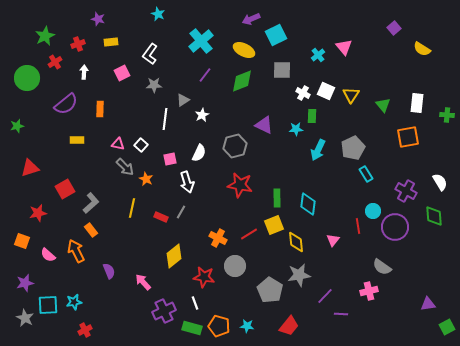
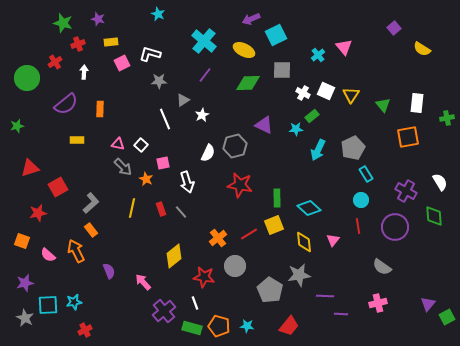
green star at (45, 36): moved 18 px right, 13 px up; rotated 30 degrees counterclockwise
cyan cross at (201, 41): moved 3 px right; rotated 10 degrees counterclockwise
white L-shape at (150, 54): rotated 70 degrees clockwise
pink square at (122, 73): moved 10 px up
green diamond at (242, 81): moved 6 px right, 2 px down; rotated 20 degrees clockwise
gray star at (154, 85): moved 5 px right, 4 px up
green cross at (447, 115): moved 3 px down; rotated 16 degrees counterclockwise
green rectangle at (312, 116): rotated 48 degrees clockwise
white line at (165, 119): rotated 30 degrees counterclockwise
white semicircle at (199, 153): moved 9 px right
pink square at (170, 159): moved 7 px left, 4 px down
gray arrow at (125, 167): moved 2 px left
red square at (65, 189): moved 7 px left, 2 px up
cyan diamond at (308, 204): moved 1 px right, 4 px down; rotated 55 degrees counterclockwise
cyan circle at (373, 211): moved 12 px left, 11 px up
gray line at (181, 212): rotated 72 degrees counterclockwise
red rectangle at (161, 217): moved 8 px up; rotated 48 degrees clockwise
orange cross at (218, 238): rotated 24 degrees clockwise
yellow diamond at (296, 242): moved 8 px right
pink cross at (369, 291): moved 9 px right, 12 px down
purple line at (325, 296): rotated 48 degrees clockwise
purple triangle at (428, 304): rotated 42 degrees counterclockwise
purple cross at (164, 311): rotated 15 degrees counterclockwise
green square at (447, 327): moved 10 px up
